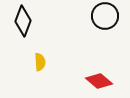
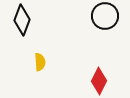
black diamond: moved 1 px left, 1 px up
red diamond: rotated 76 degrees clockwise
